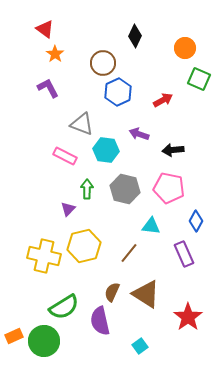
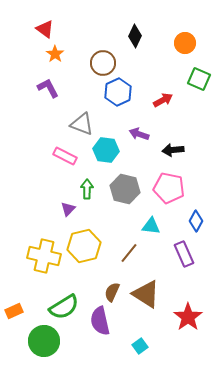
orange circle: moved 5 px up
orange rectangle: moved 25 px up
